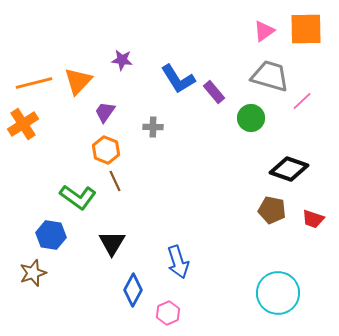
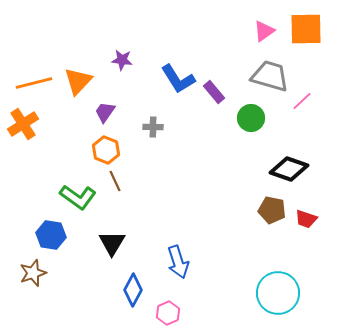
red trapezoid: moved 7 px left
